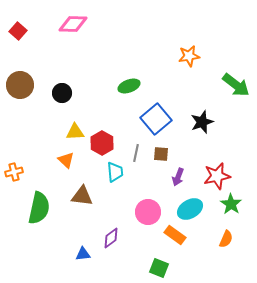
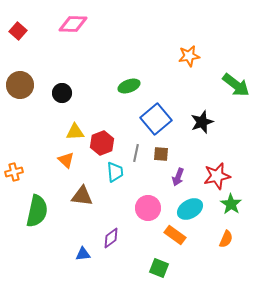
red hexagon: rotated 10 degrees clockwise
green semicircle: moved 2 px left, 3 px down
pink circle: moved 4 px up
